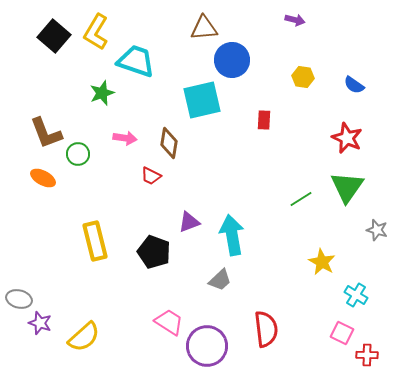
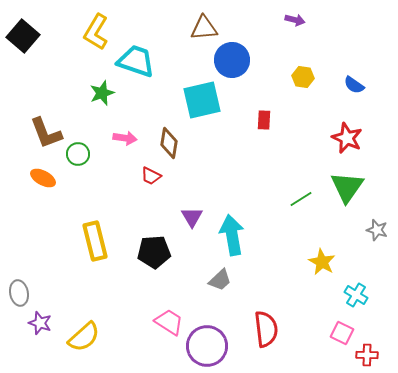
black square: moved 31 px left
purple triangle: moved 3 px right, 5 px up; rotated 40 degrees counterclockwise
black pentagon: rotated 24 degrees counterclockwise
gray ellipse: moved 6 px up; rotated 65 degrees clockwise
